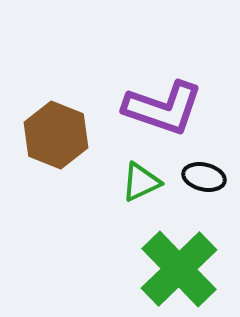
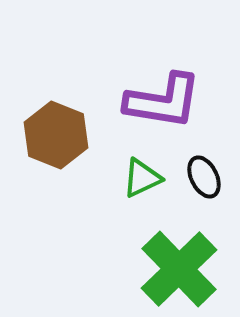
purple L-shape: moved 7 px up; rotated 10 degrees counterclockwise
black ellipse: rotated 51 degrees clockwise
green triangle: moved 1 px right, 4 px up
